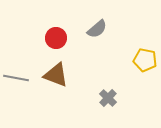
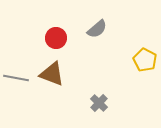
yellow pentagon: rotated 15 degrees clockwise
brown triangle: moved 4 px left, 1 px up
gray cross: moved 9 px left, 5 px down
